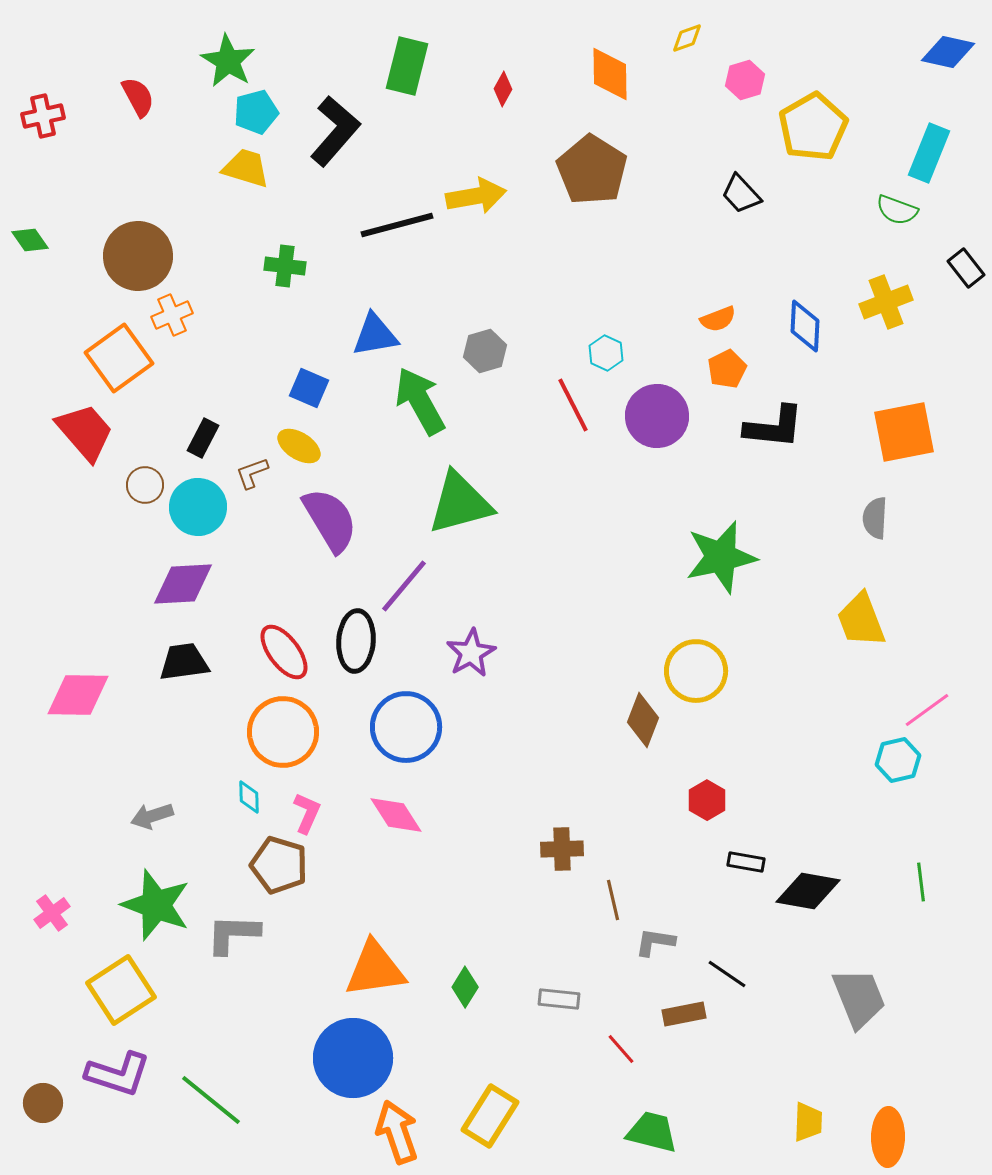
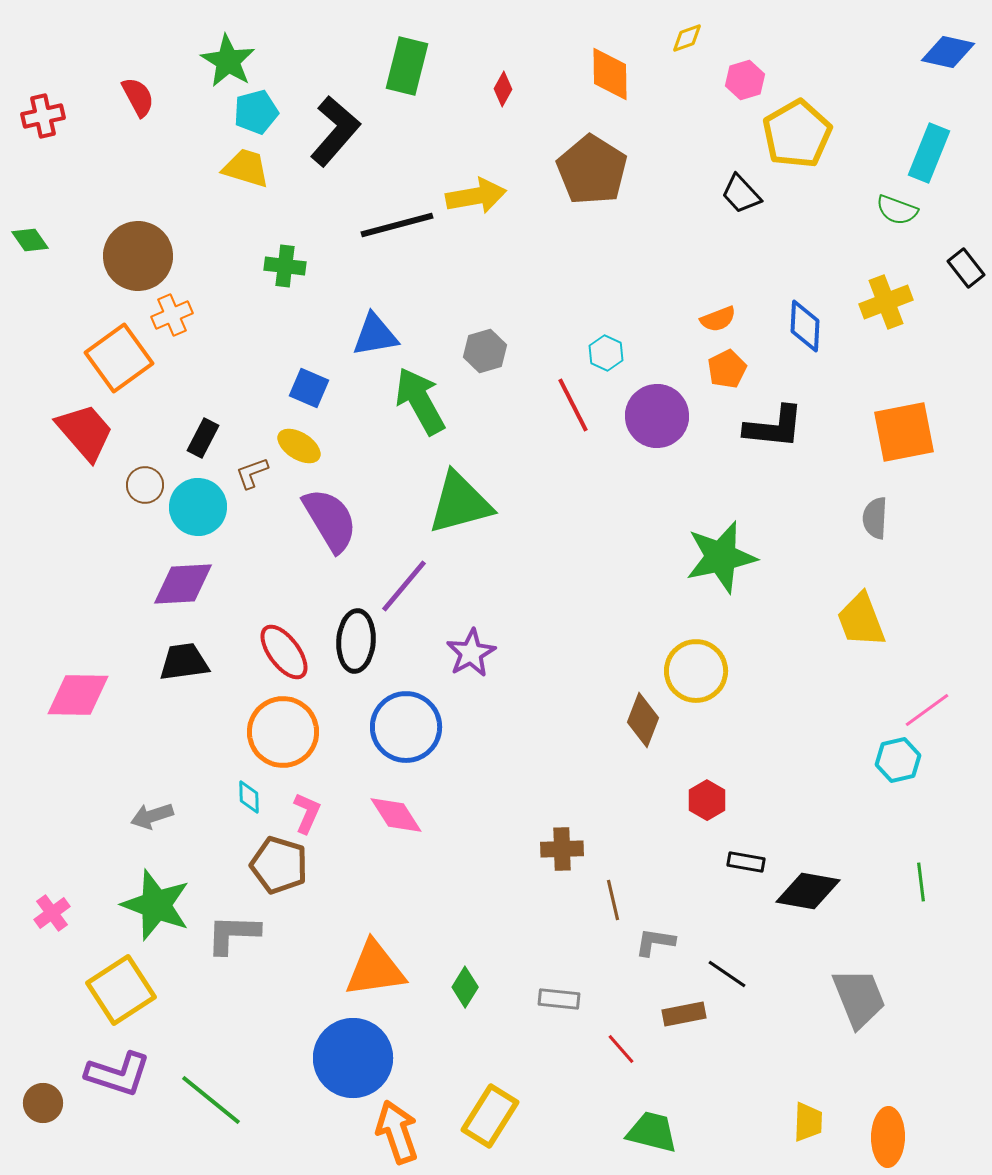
yellow pentagon at (813, 127): moved 16 px left, 7 px down
